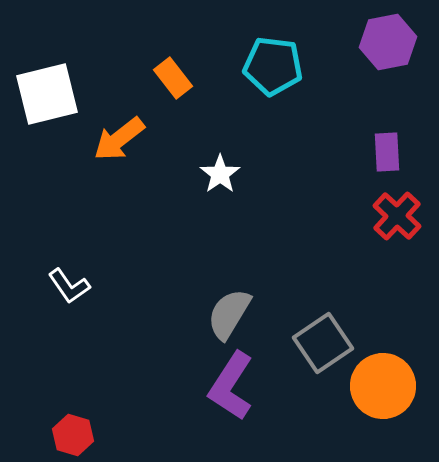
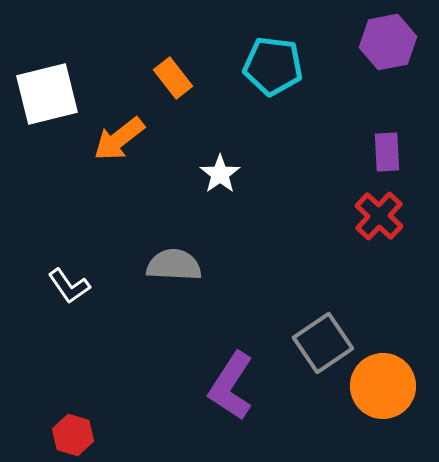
red cross: moved 18 px left
gray semicircle: moved 55 px left, 49 px up; rotated 62 degrees clockwise
